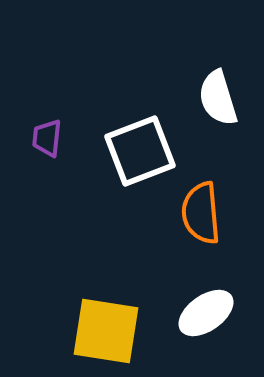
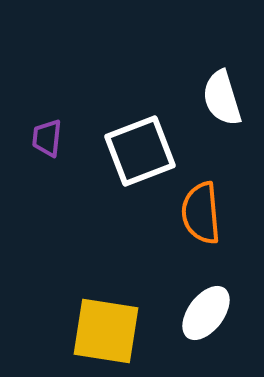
white semicircle: moved 4 px right
white ellipse: rotated 18 degrees counterclockwise
